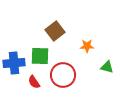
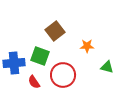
green square: rotated 18 degrees clockwise
